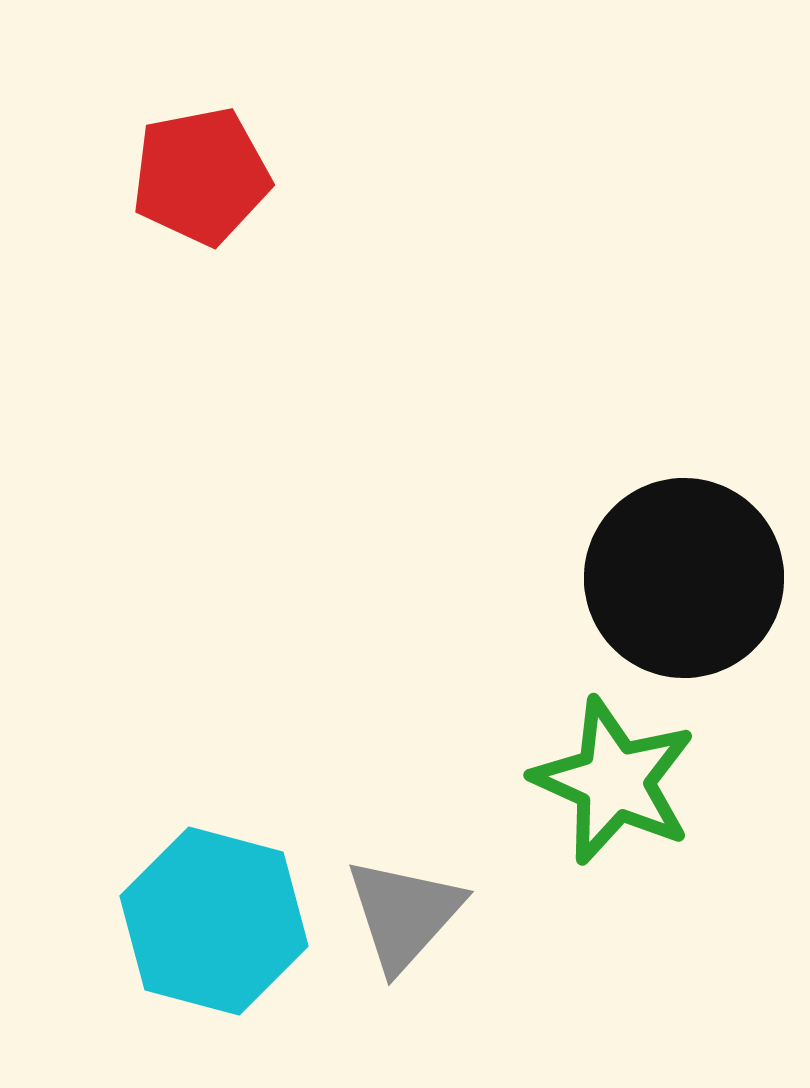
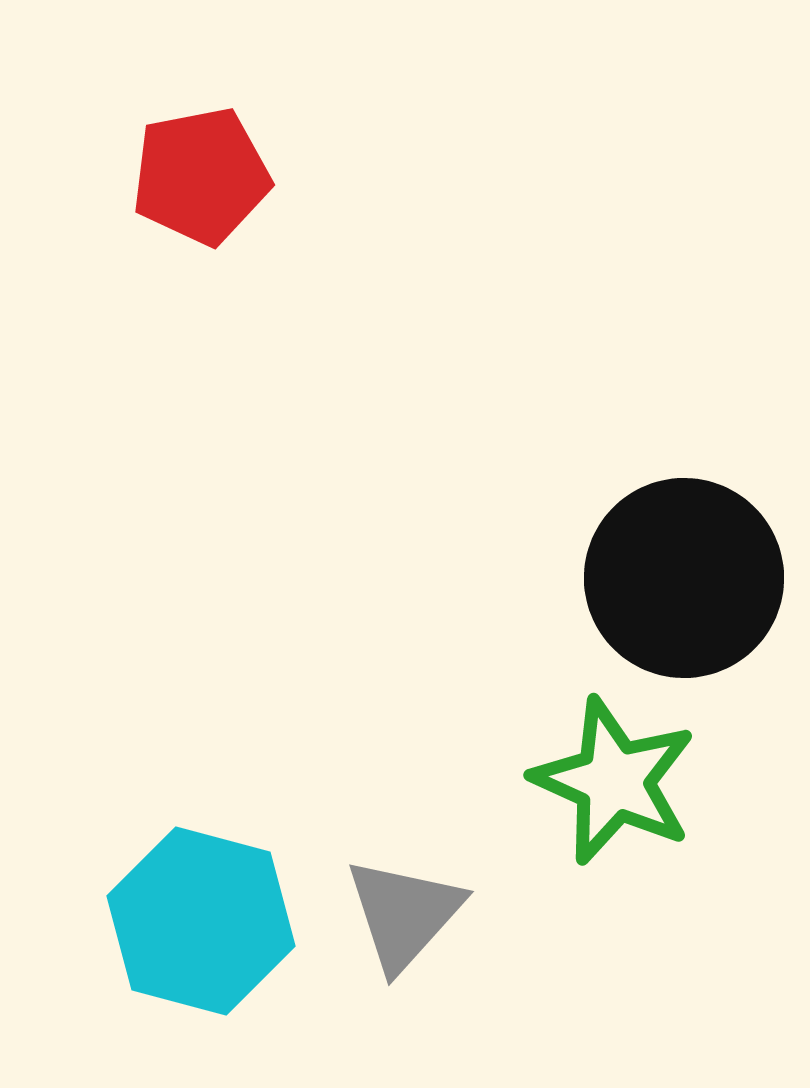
cyan hexagon: moved 13 px left
